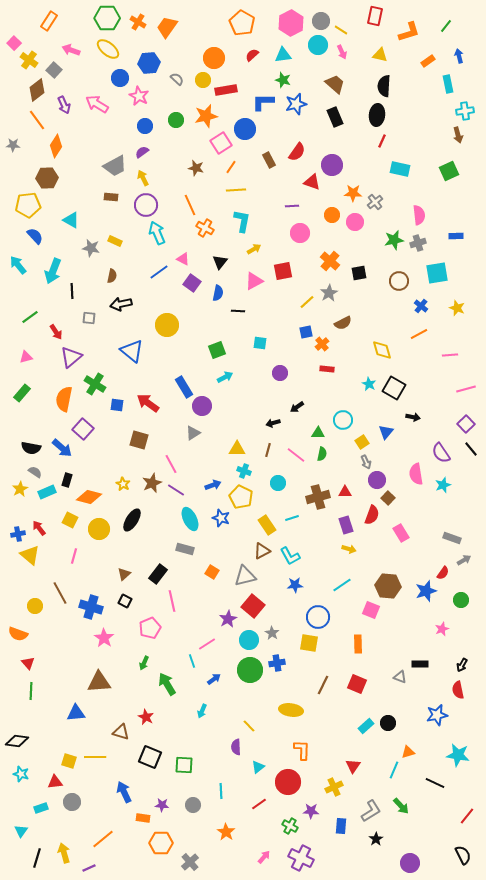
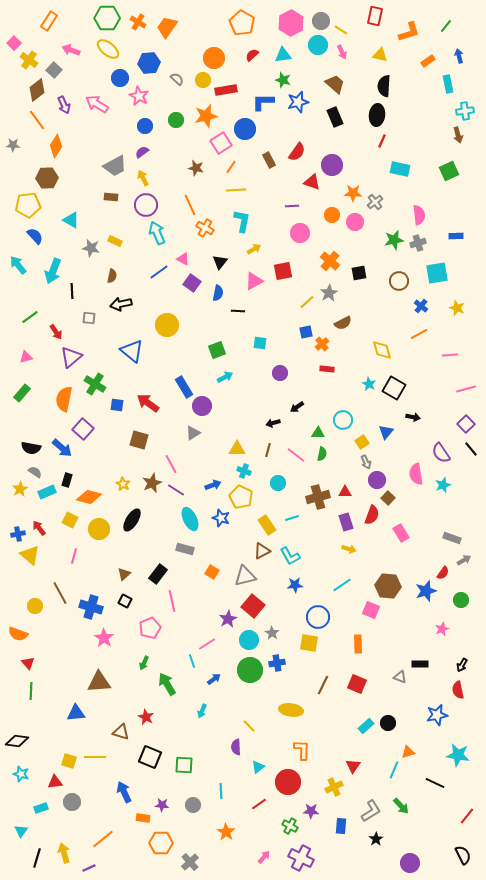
blue star at (296, 104): moved 2 px right, 2 px up
purple rectangle at (346, 525): moved 3 px up
